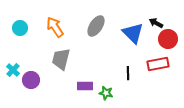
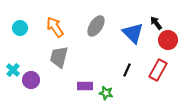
black arrow: rotated 24 degrees clockwise
red circle: moved 1 px down
gray trapezoid: moved 2 px left, 2 px up
red rectangle: moved 6 px down; rotated 50 degrees counterclockwise
black line: moved 1 px left, 3 px up; rotated 24 degrees clockwise
